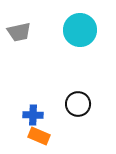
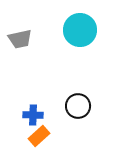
gray trapezoid: moved 1 px right, 7 px down
black circle: moved 2 px down
orange rectangle: rotated 65 degrees counterclockwise
